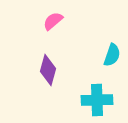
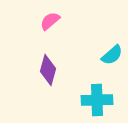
pink semicircle: moved 3 px left
cyan semicircle: rotated 30 degrees clockwise
